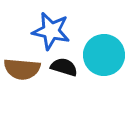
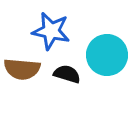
cyan circle: moved 3 px right
black semicircle: moved 3 px right, 7 px down
